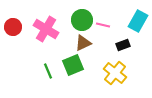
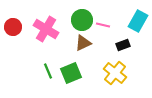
green square: moved 2 px left, 8 px down
